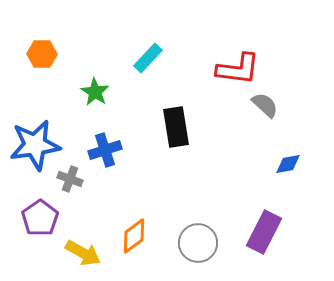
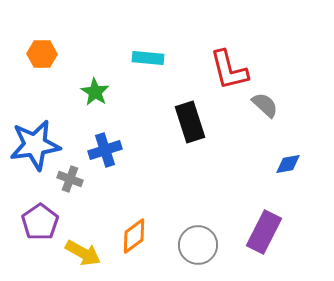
cyan rectangle: rotated 52 degrees clockwise
red L-shape: moved 9 px left, 1 px down; rotated 69 degrees clockwise
black rectangle: moved 14 px right, 5 px up; rotated 9 degrees counterclockwise
purple pentagon: moved 4 px down
gray circle: moved 2 px down
